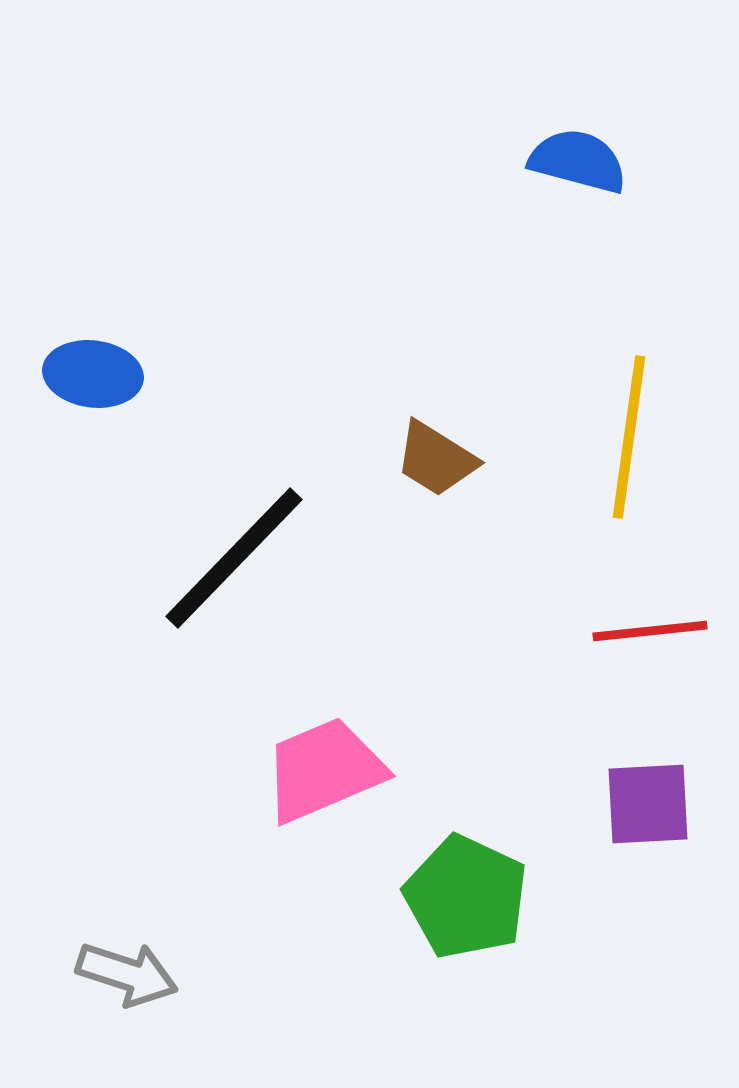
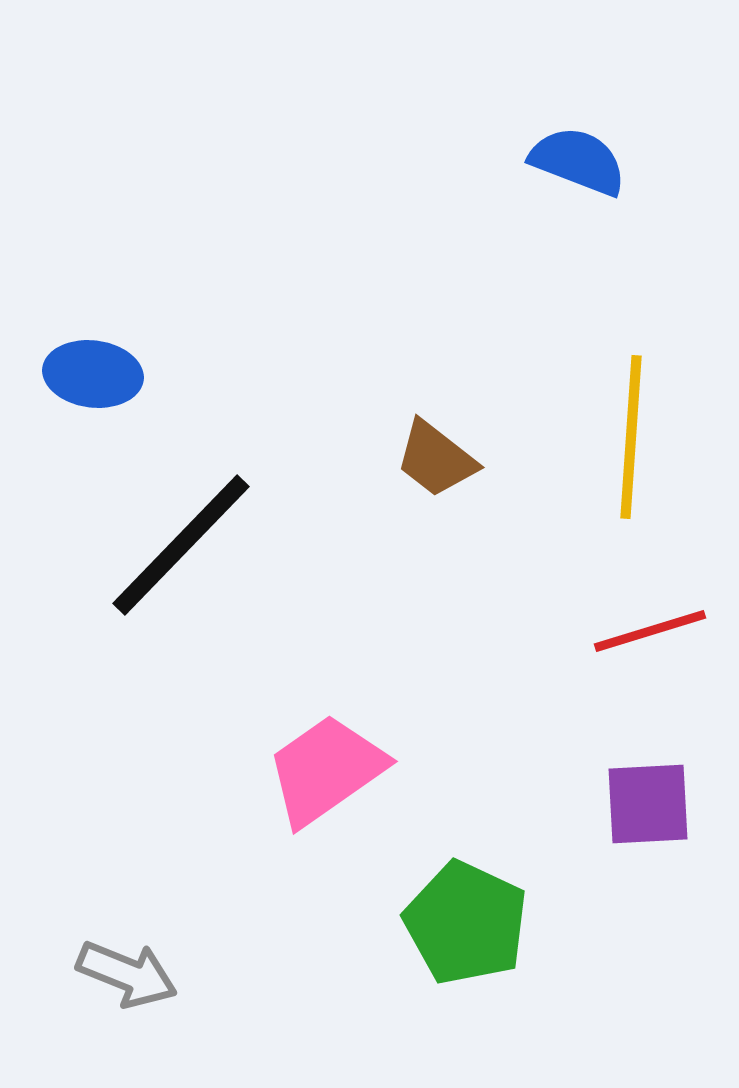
blue semicircle: rotated 6 degrees clockwise
yellow line: moved 2 px right; rotated 4 degrees counterclockwise
brown trapezoid: rotated 6 degrees clockwise
black line: moved 53 px left, 13 px up
red line: rotated 11 degrees counterclockwise
pink trapezoid: moved 2 px right; rotated 12 degrees counterclockwise
green pentagon: moved 26 px down
gray arrow: rotated 4 degrees clockwise
